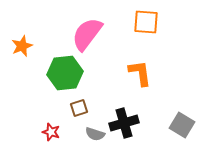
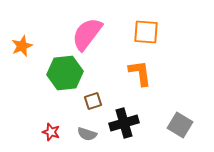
orange square: moved 10 px down
brown square: moved 14 px right, 7 px up
gray square: moved 2 px left
gray semicircle: moved 8 px left
